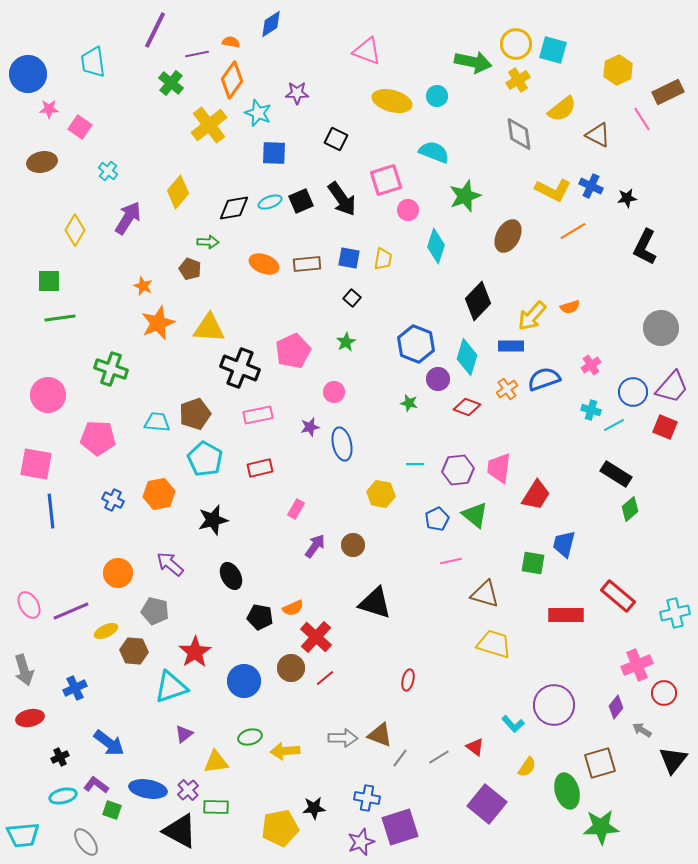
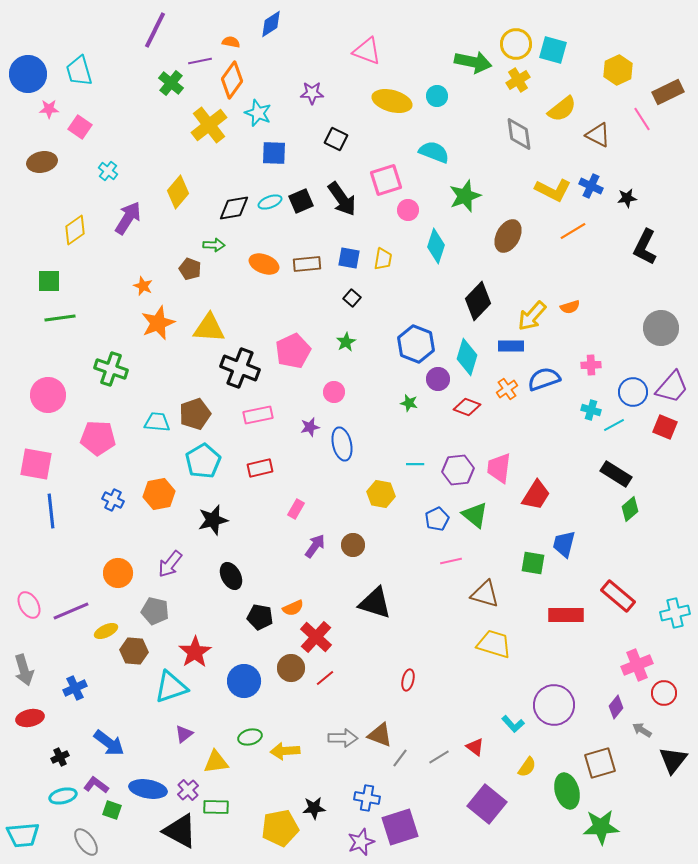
purple line at (197, 54): moved 3 px right, 7 px down
cyan trapezoid at (93, 62): moved 14 px left, 9 px down; rotated 8 degrees counterclockwise
purple star at (297, 93): moved 15 px right
yellow diamond at (75, 230): rotated 24 degrees clockwise
green arrow at (208, 242): moved 6 px right, 3 px down
pink cross at (591, 365): rotated 30 degrees clockwise
cyan pentagon at (205, 459): moved 2 px left, 2 px down; rotated 12 degrees clockwise
purple arrow at (170, 564): rotated 92 degrees counterclockwise
